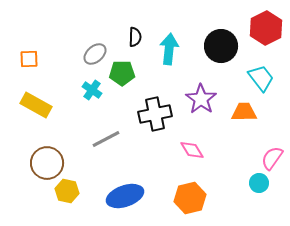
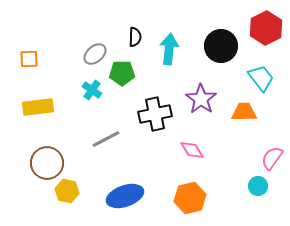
yellow rectangle: moved 2 px right, 2 px down; rotated 36 degrees counterclockwise
cyan circle: moved 1 px left, 3 px down
